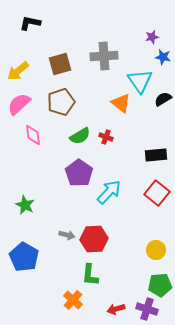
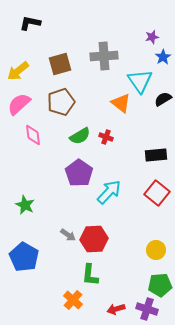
blue star: rotated 28 degrees clockwise
gray arrow: moved 1 px right; rotated 21 degrees clockwise
